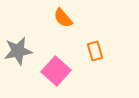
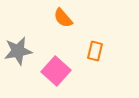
orange rectangle: rotated 30 degrees clockwise
